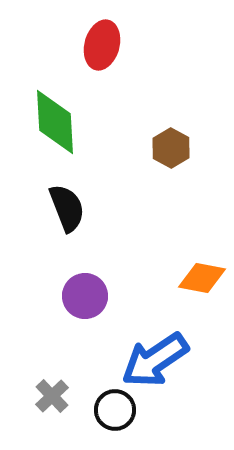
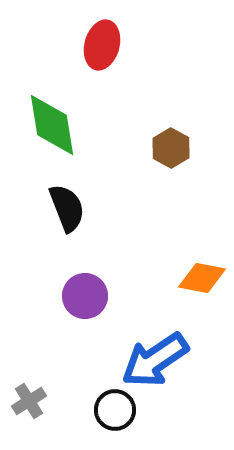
green diamond: moved 3 px left, 3 px down; rotated 6 degrees counterclockwise
gray cross: moved 23 px left, 5 px down; rotated 12 degrees clockwise
